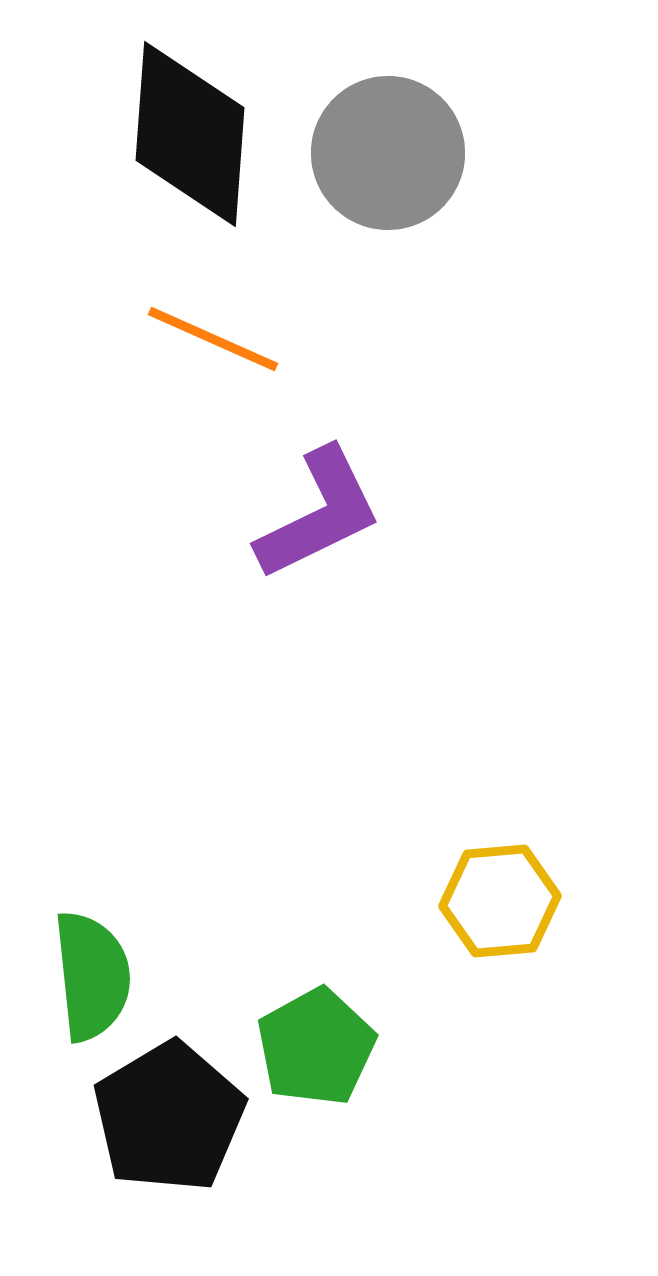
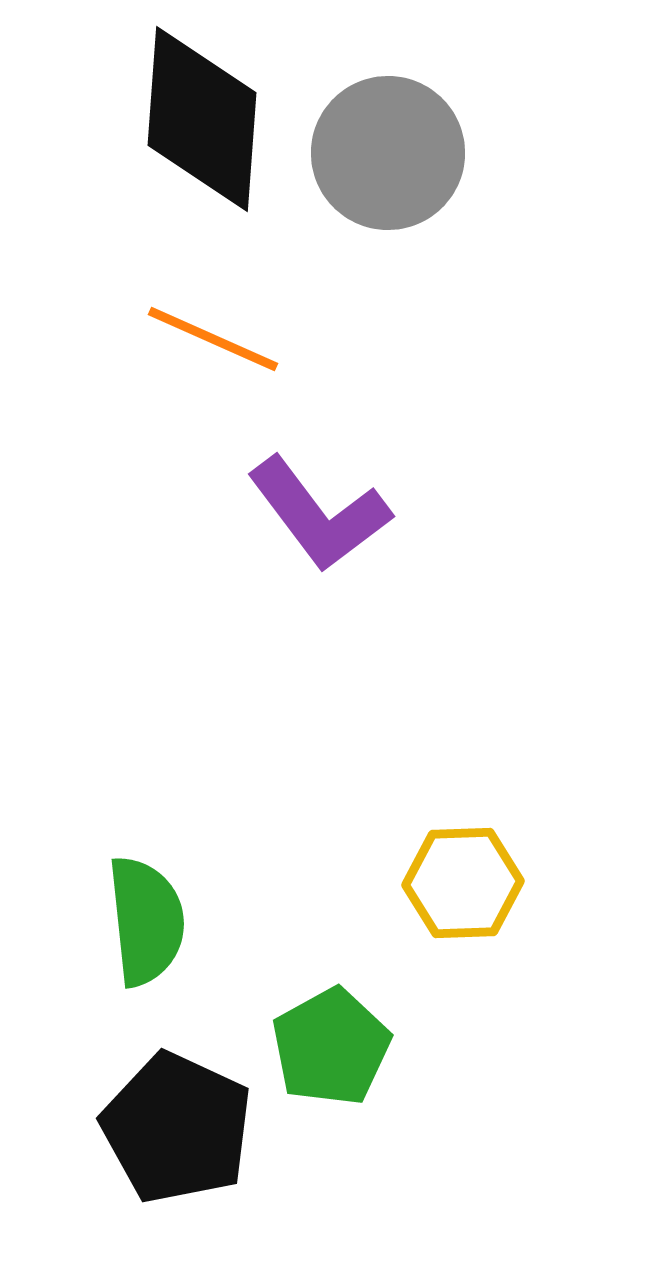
black diamond: moved 12 px right, 15 px up
purple L-shape: rotated 79 degrees clockwise
yellow hexagon: moved 37 px left, 18 px up; rotated 3 degrees clockwise
green semicircle: moved 54 px right, 55 px up
green pentagon: moved 15 px right
black pentagon: moved 8 px right, 11 px down; rotated 16 degrees counterclockwise
